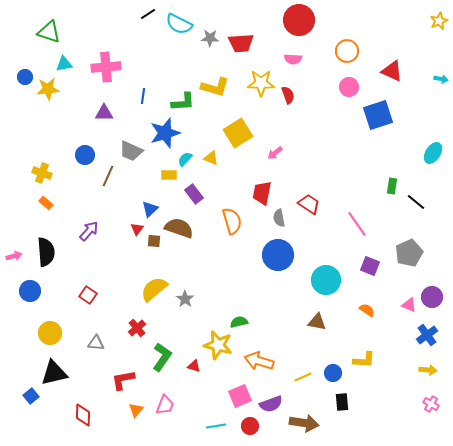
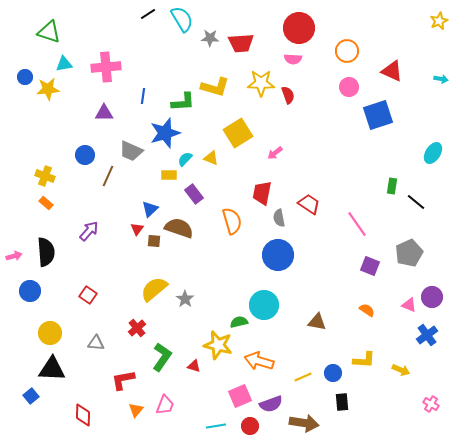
red circle at (299, 20): moved 8 px down
cyan semicircle at (179, 24): moved 3 px right, 5 px up; rotated 148 degrees counterclockwise
yellow cross at (42, 173): moved 3 px right, 3 px down
cyan circle at (326, 280): moved 62 px left, 25 px down
yellow arrow at (428, 370): moved 27 px left; rotated 18 degrees clockwise
black triangle at (54, 373): moved 2 px left, 4 px up; rotated 16 degrees clockwise
